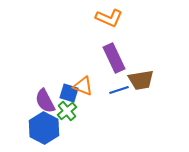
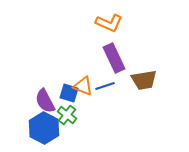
orange L-shape: moved 5 px down
brown trapezoid: moved 3 px right
blue line: moved 14 px left, 4 px up
green cross: moved 4 px down; rotated 12 degrees counterclockwise
